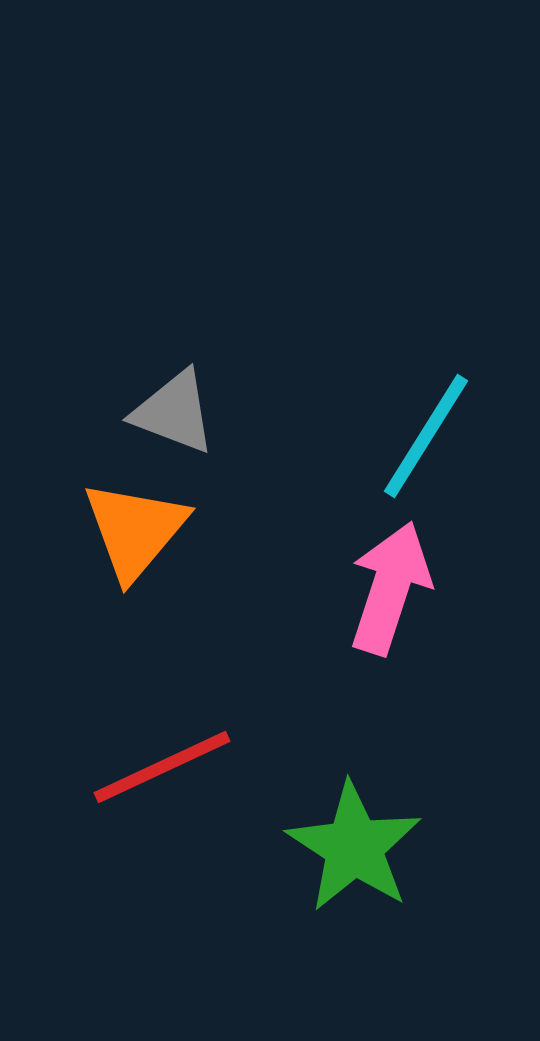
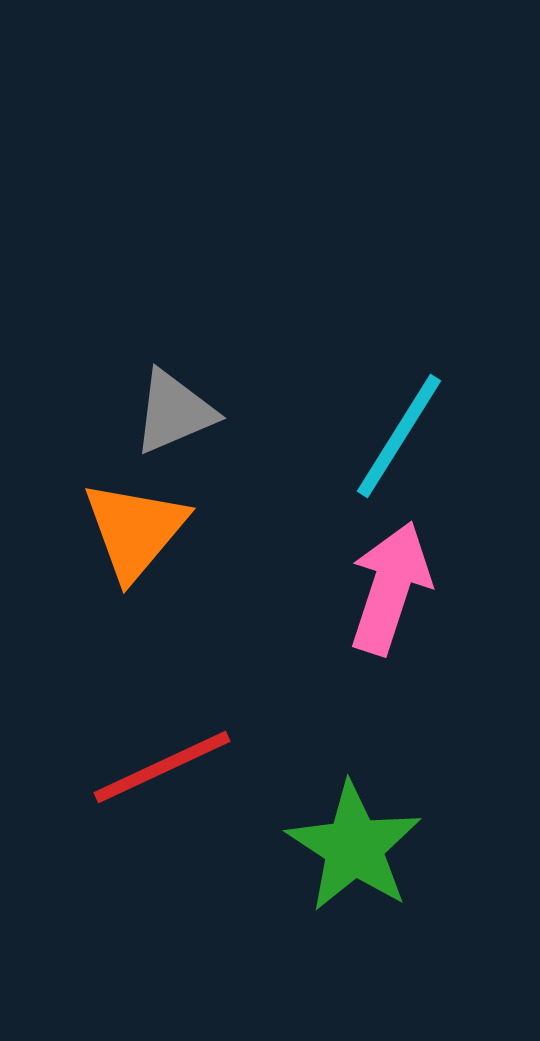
gray triangle: rotated 44 degrees counterclockwise
cyan line: moved 27 px left
